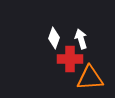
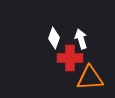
red cross: moved 1 px up
